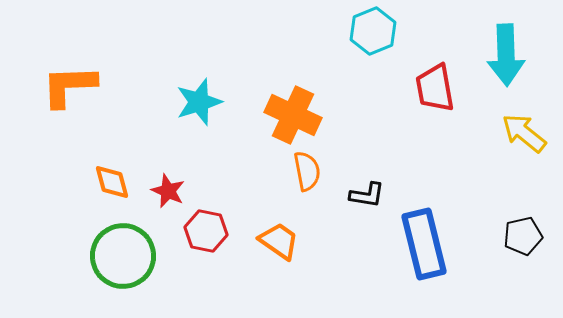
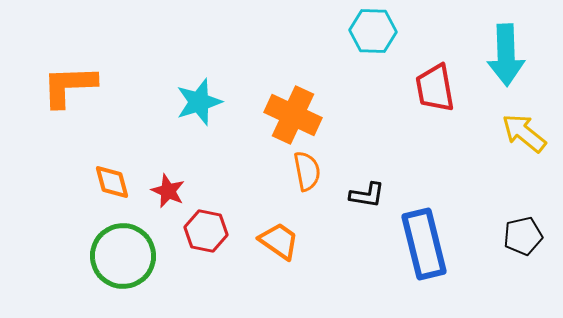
cyan hexagon: rotated 24 degrees clockwise
